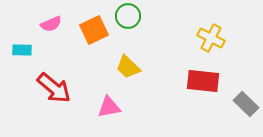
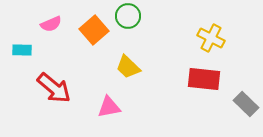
orange square: rotated 16 degrees counterclockwise
red rectangle: moved 1 px right, 2 px up
